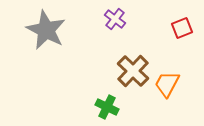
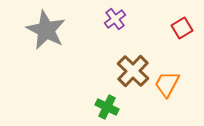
purple cross: rotated 15 degrees clockwise
red square: rotated 10 degrees counterclockwise
